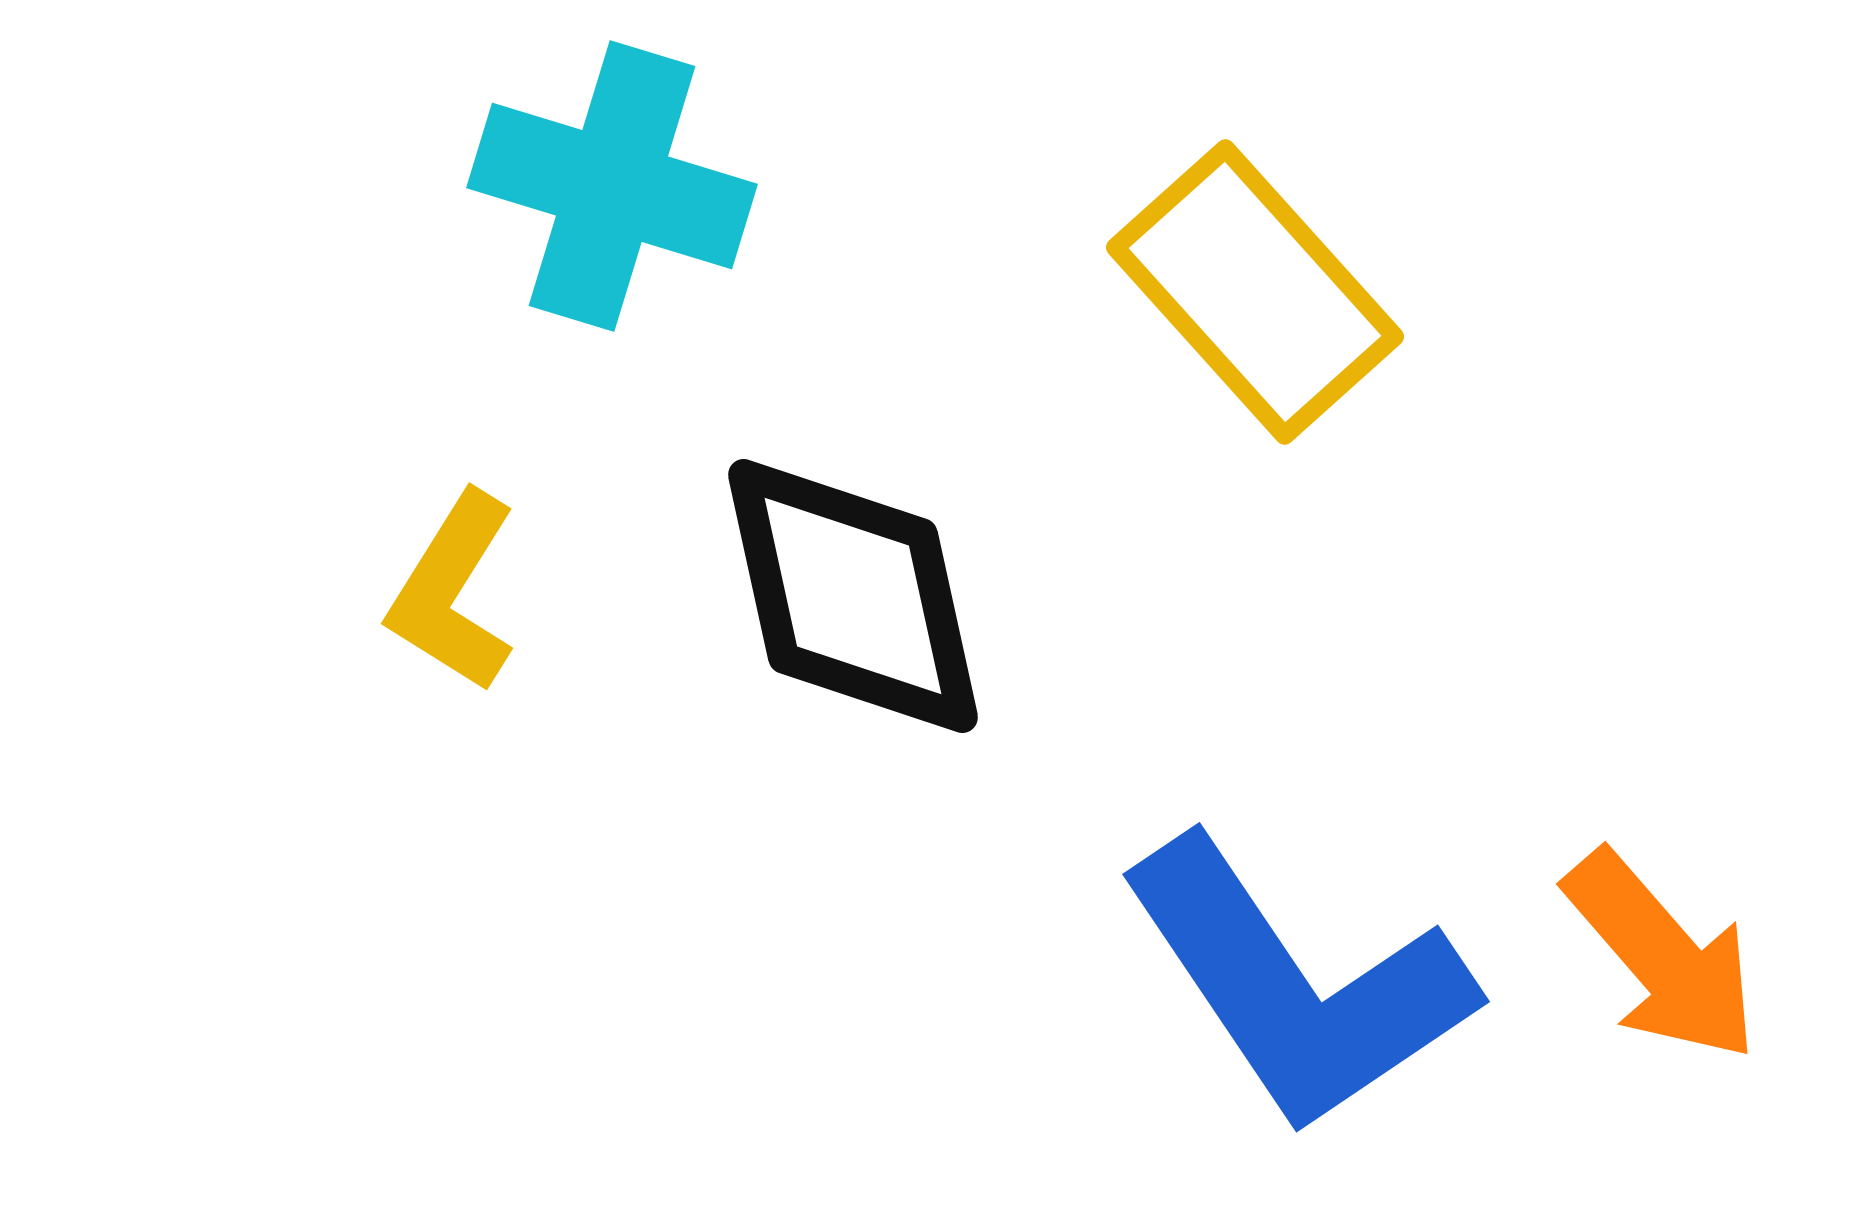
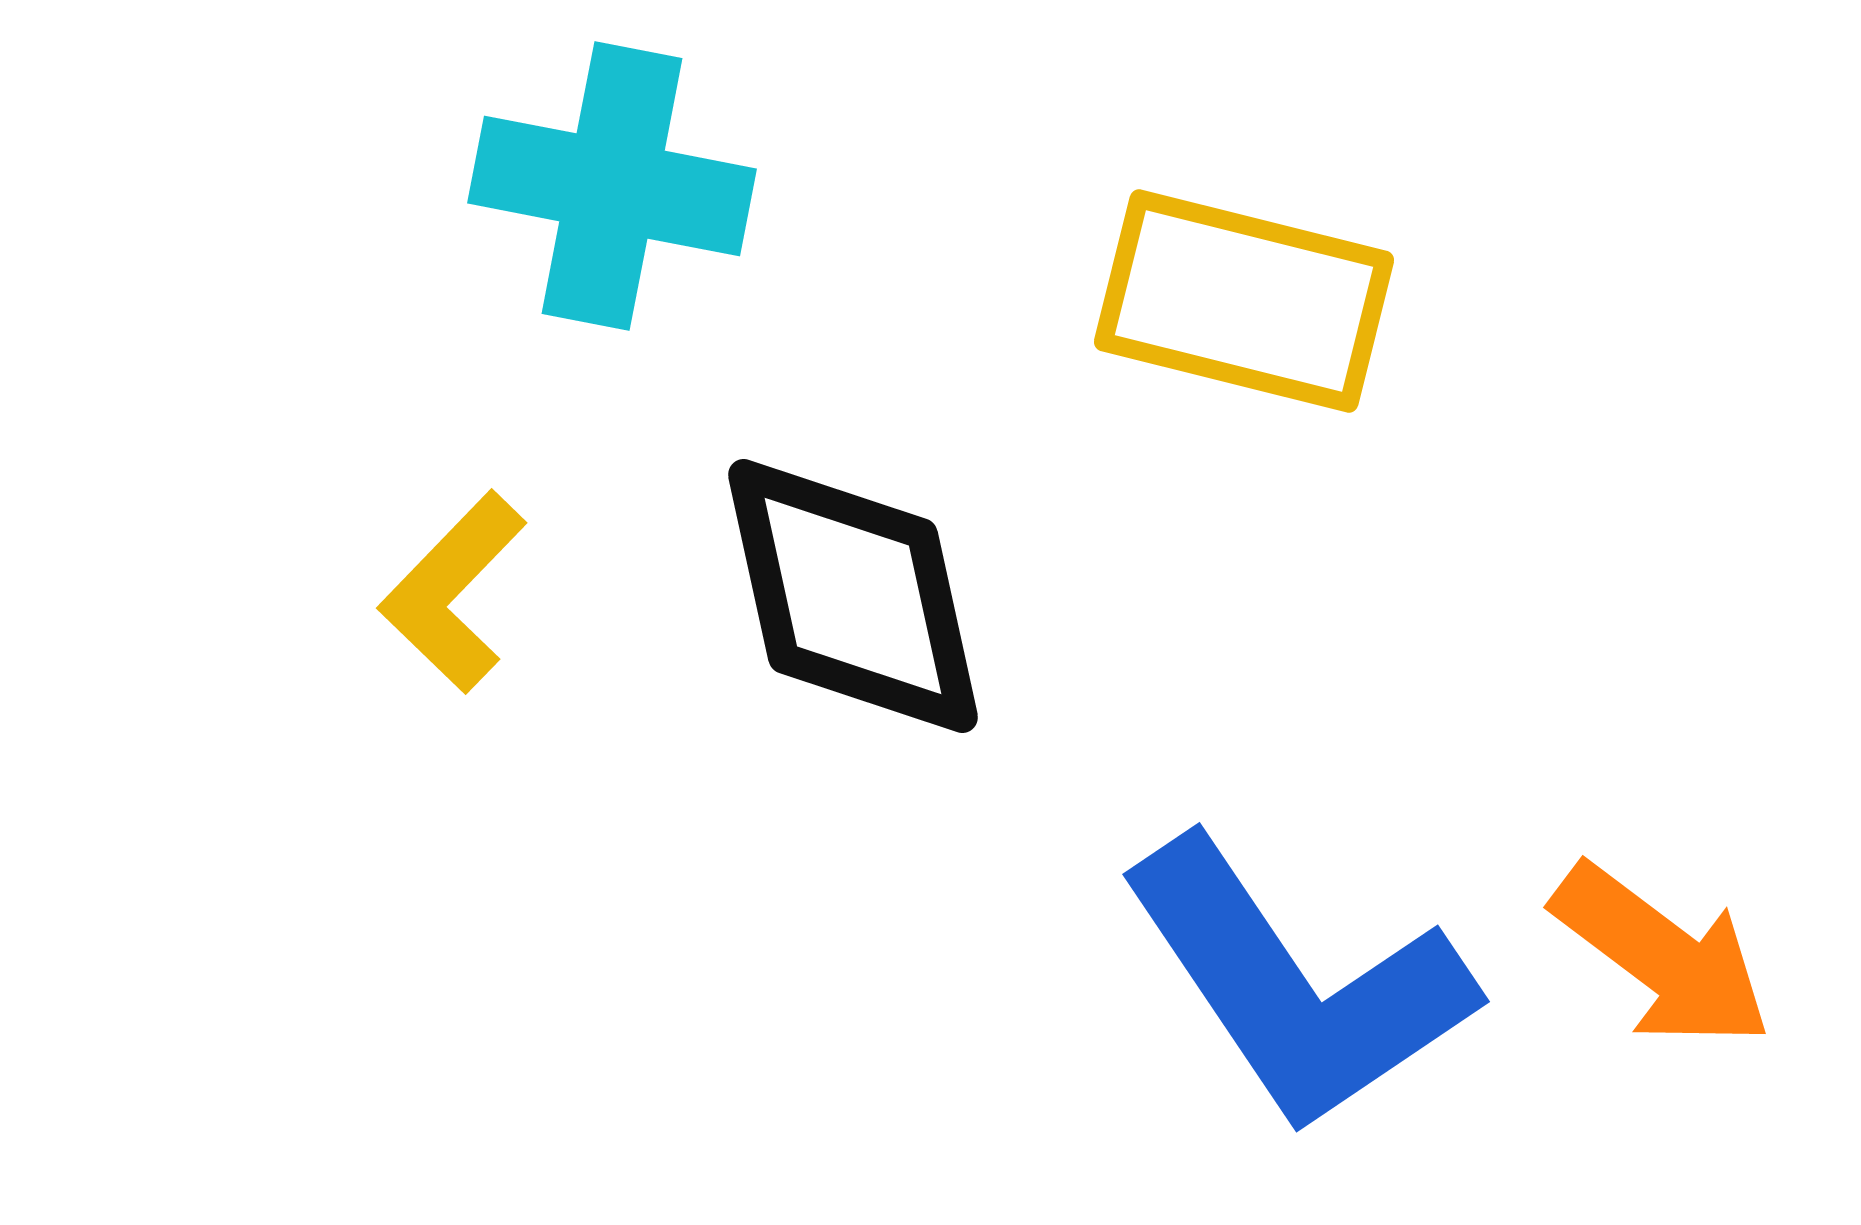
cyan cross: rotated 6 degrees counterclockwise
yellow rectangle: moved 11 px left, 9 px down; rotated 34 degrees counterclockwise
yellow L-shape: rotated 12 degrees clockwise
orange arrow: rotated 12 degrees counterclockwise
